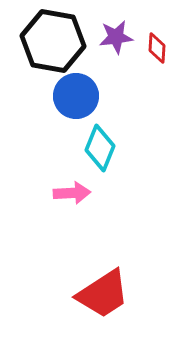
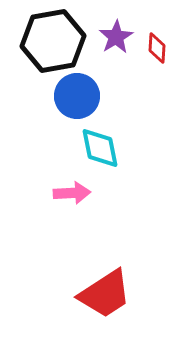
purple star: rotated 24 degrees counterclockwise
black hexagon: rotated 20 degrees counterclockwise
blue circle: moved 1 px right
cyan diamond: rotated 33 degrees counterclockwise
red trapezoid: moved 2 px right
